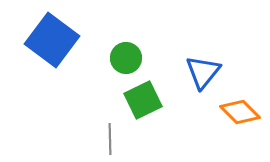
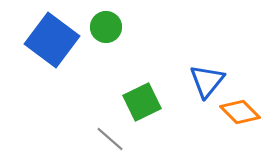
green circle: moved 20 px left, 31 px up
blue triangle: moved 4 px right, 9 px down
green square: moved 1 px left, 2 px down
gray line: rotated 48 degrees counterclockwise
